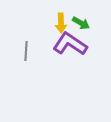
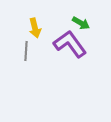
yellow arrow: moved 26 px left, 5 px down; rotated 12 degrees counterclockwise
purple L-shape: rotated 20 degrees clockwise
